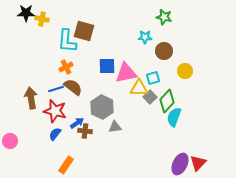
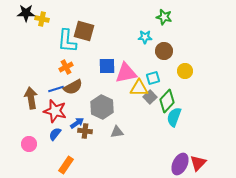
brown semicircle: rotated 114 degrees clockwise
gray triangle: moved 2 px right, 5 px down
pink circle: moved 19 px right, 3 px down
